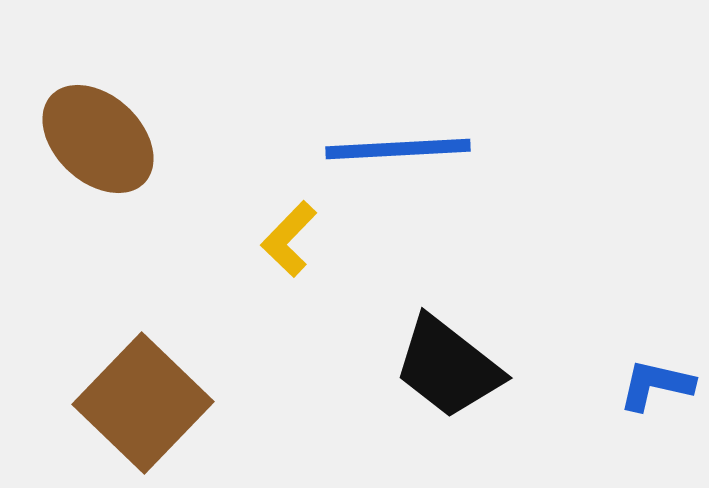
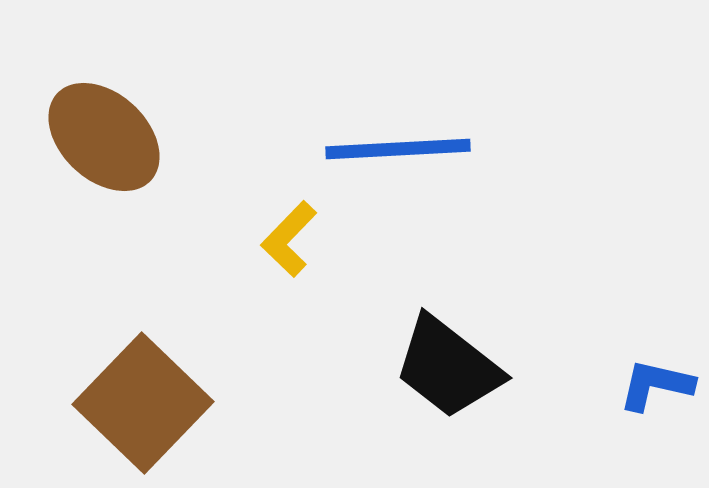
brown ellipse: moved 6 px right, 2 px up
